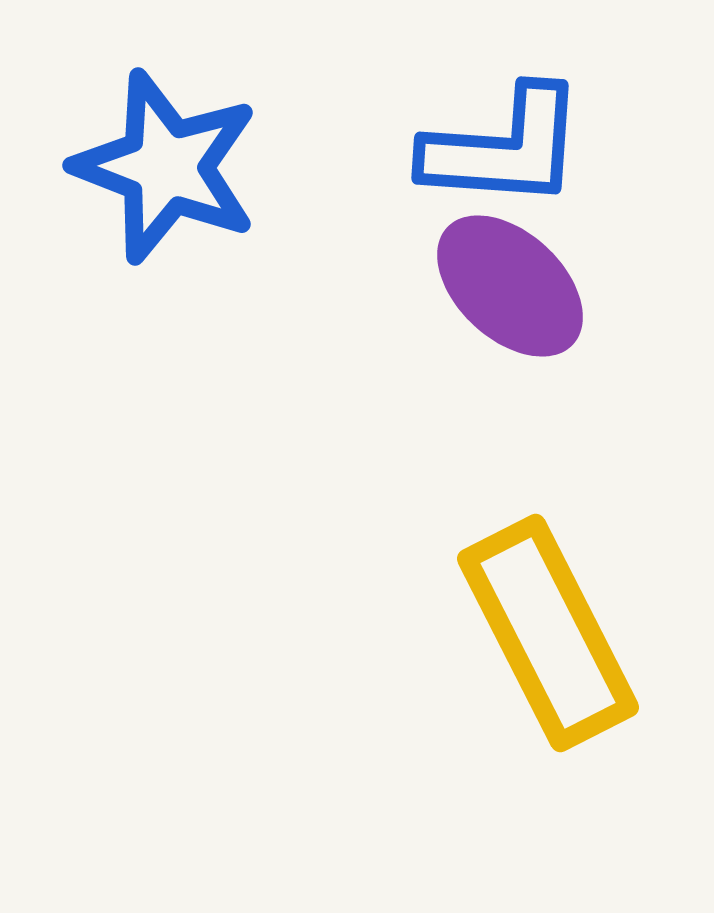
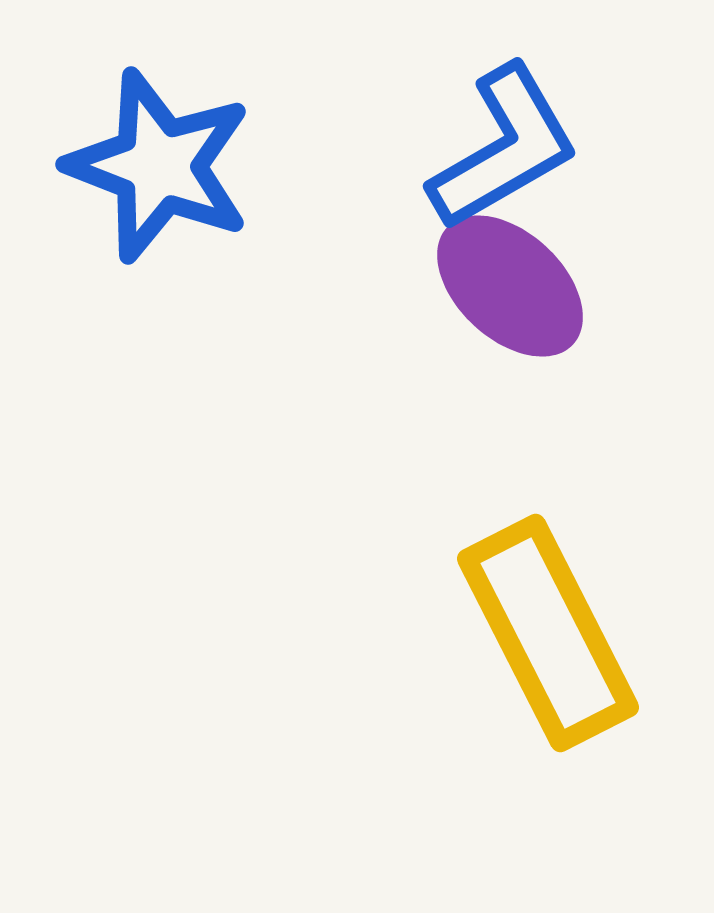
blue L-shape: rotated 34 degrees counterclockwise
blue star: moved 7 px left, 1 px up
